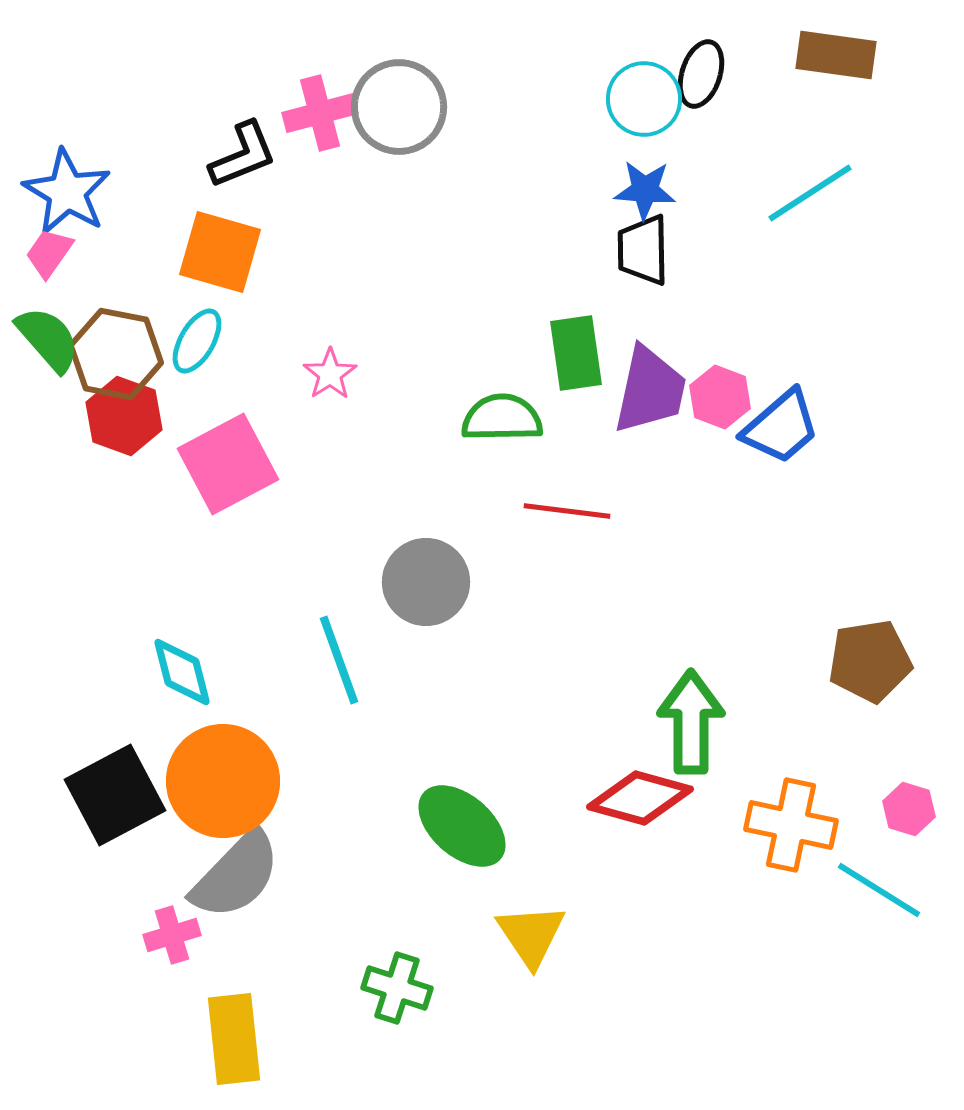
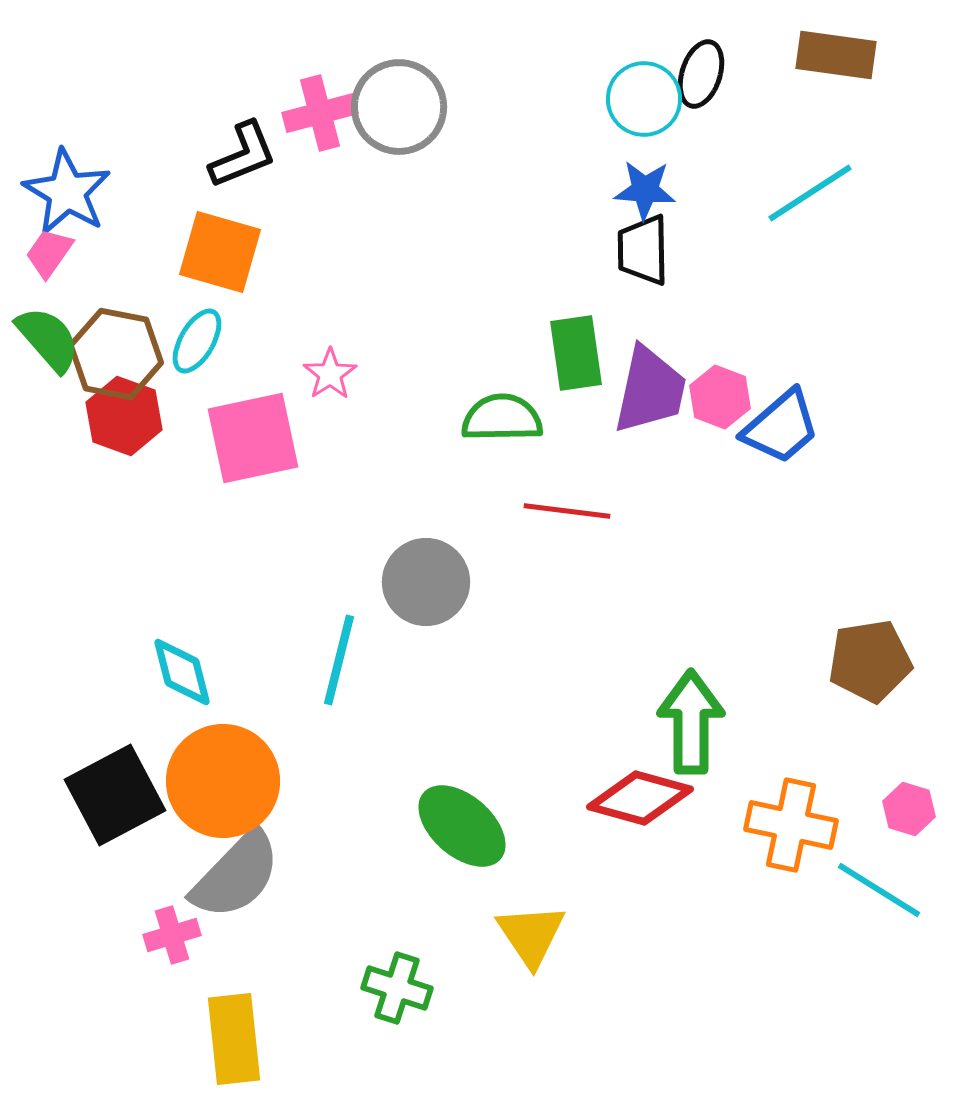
pink square at (228, 464): moved 25 px right, 26 px up; rotated 16 degrees clockwise
cyan line at (339, 660): rotated 34 degrees clockwise
